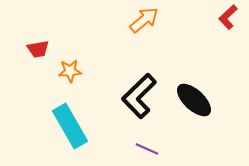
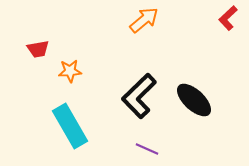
red L-shape: moved 1 px down
